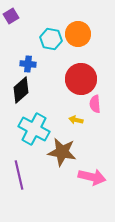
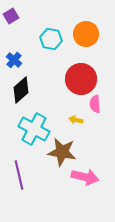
orange circle: moved 8 px right
blue cross: moved 14 px left, 4 px up; rotated 35 degrees clockwise
pink arrow: moved 7 px left
